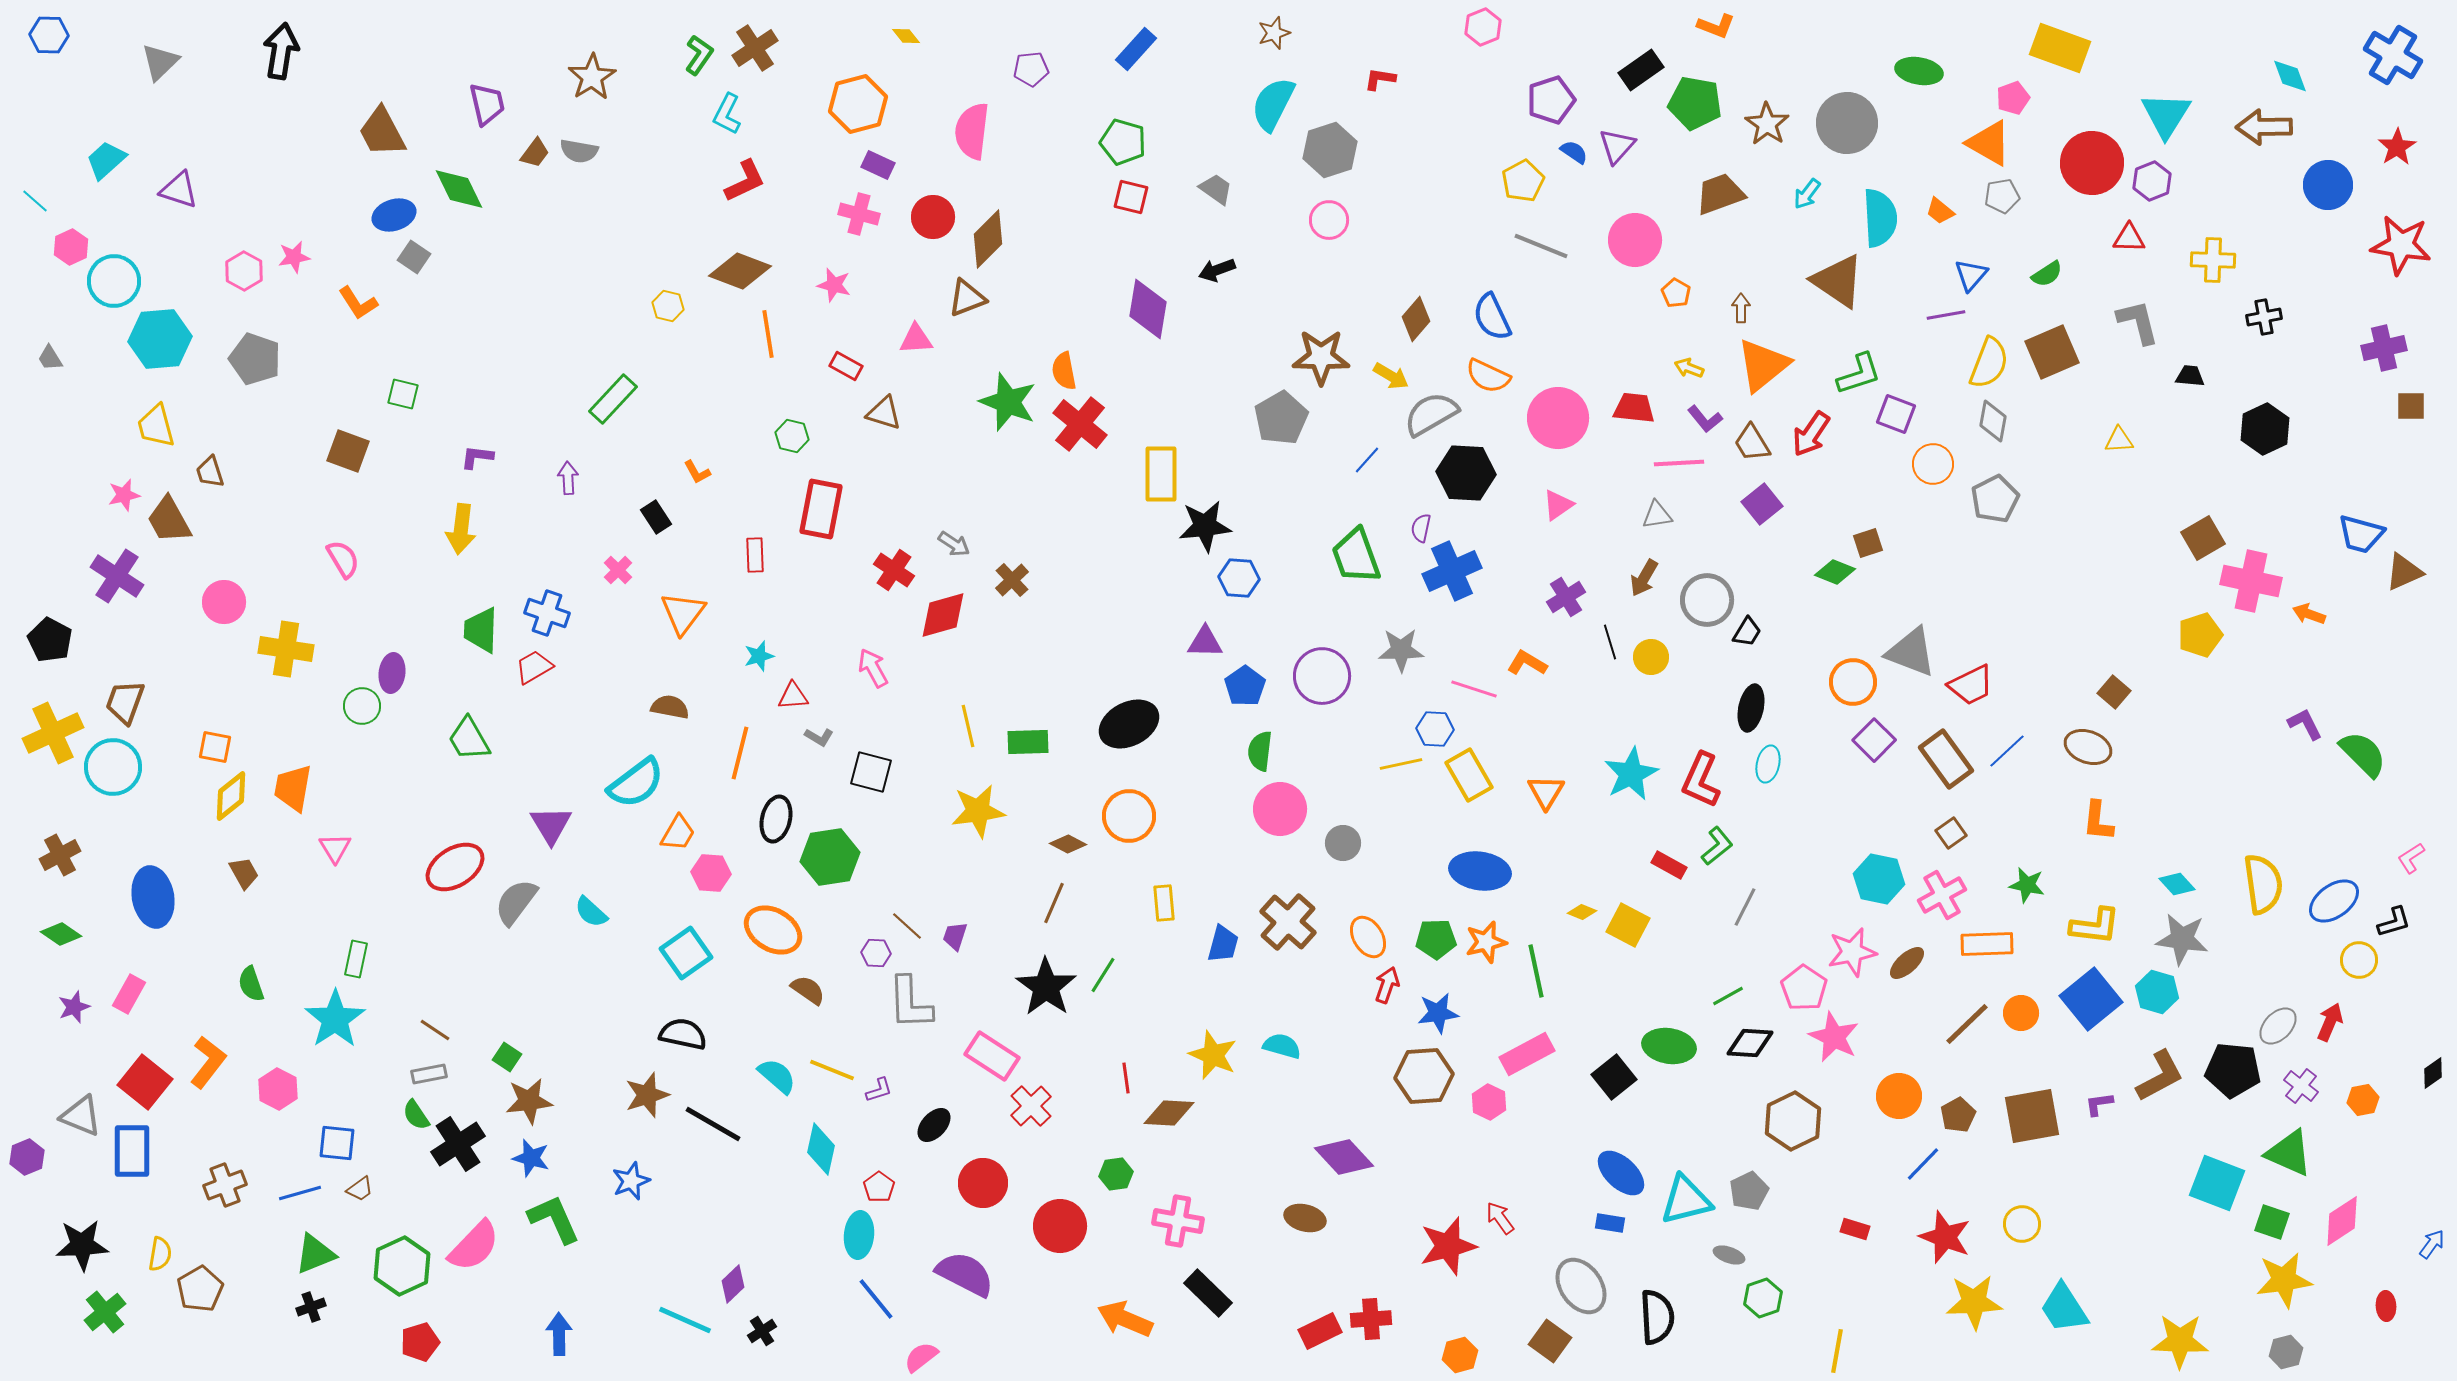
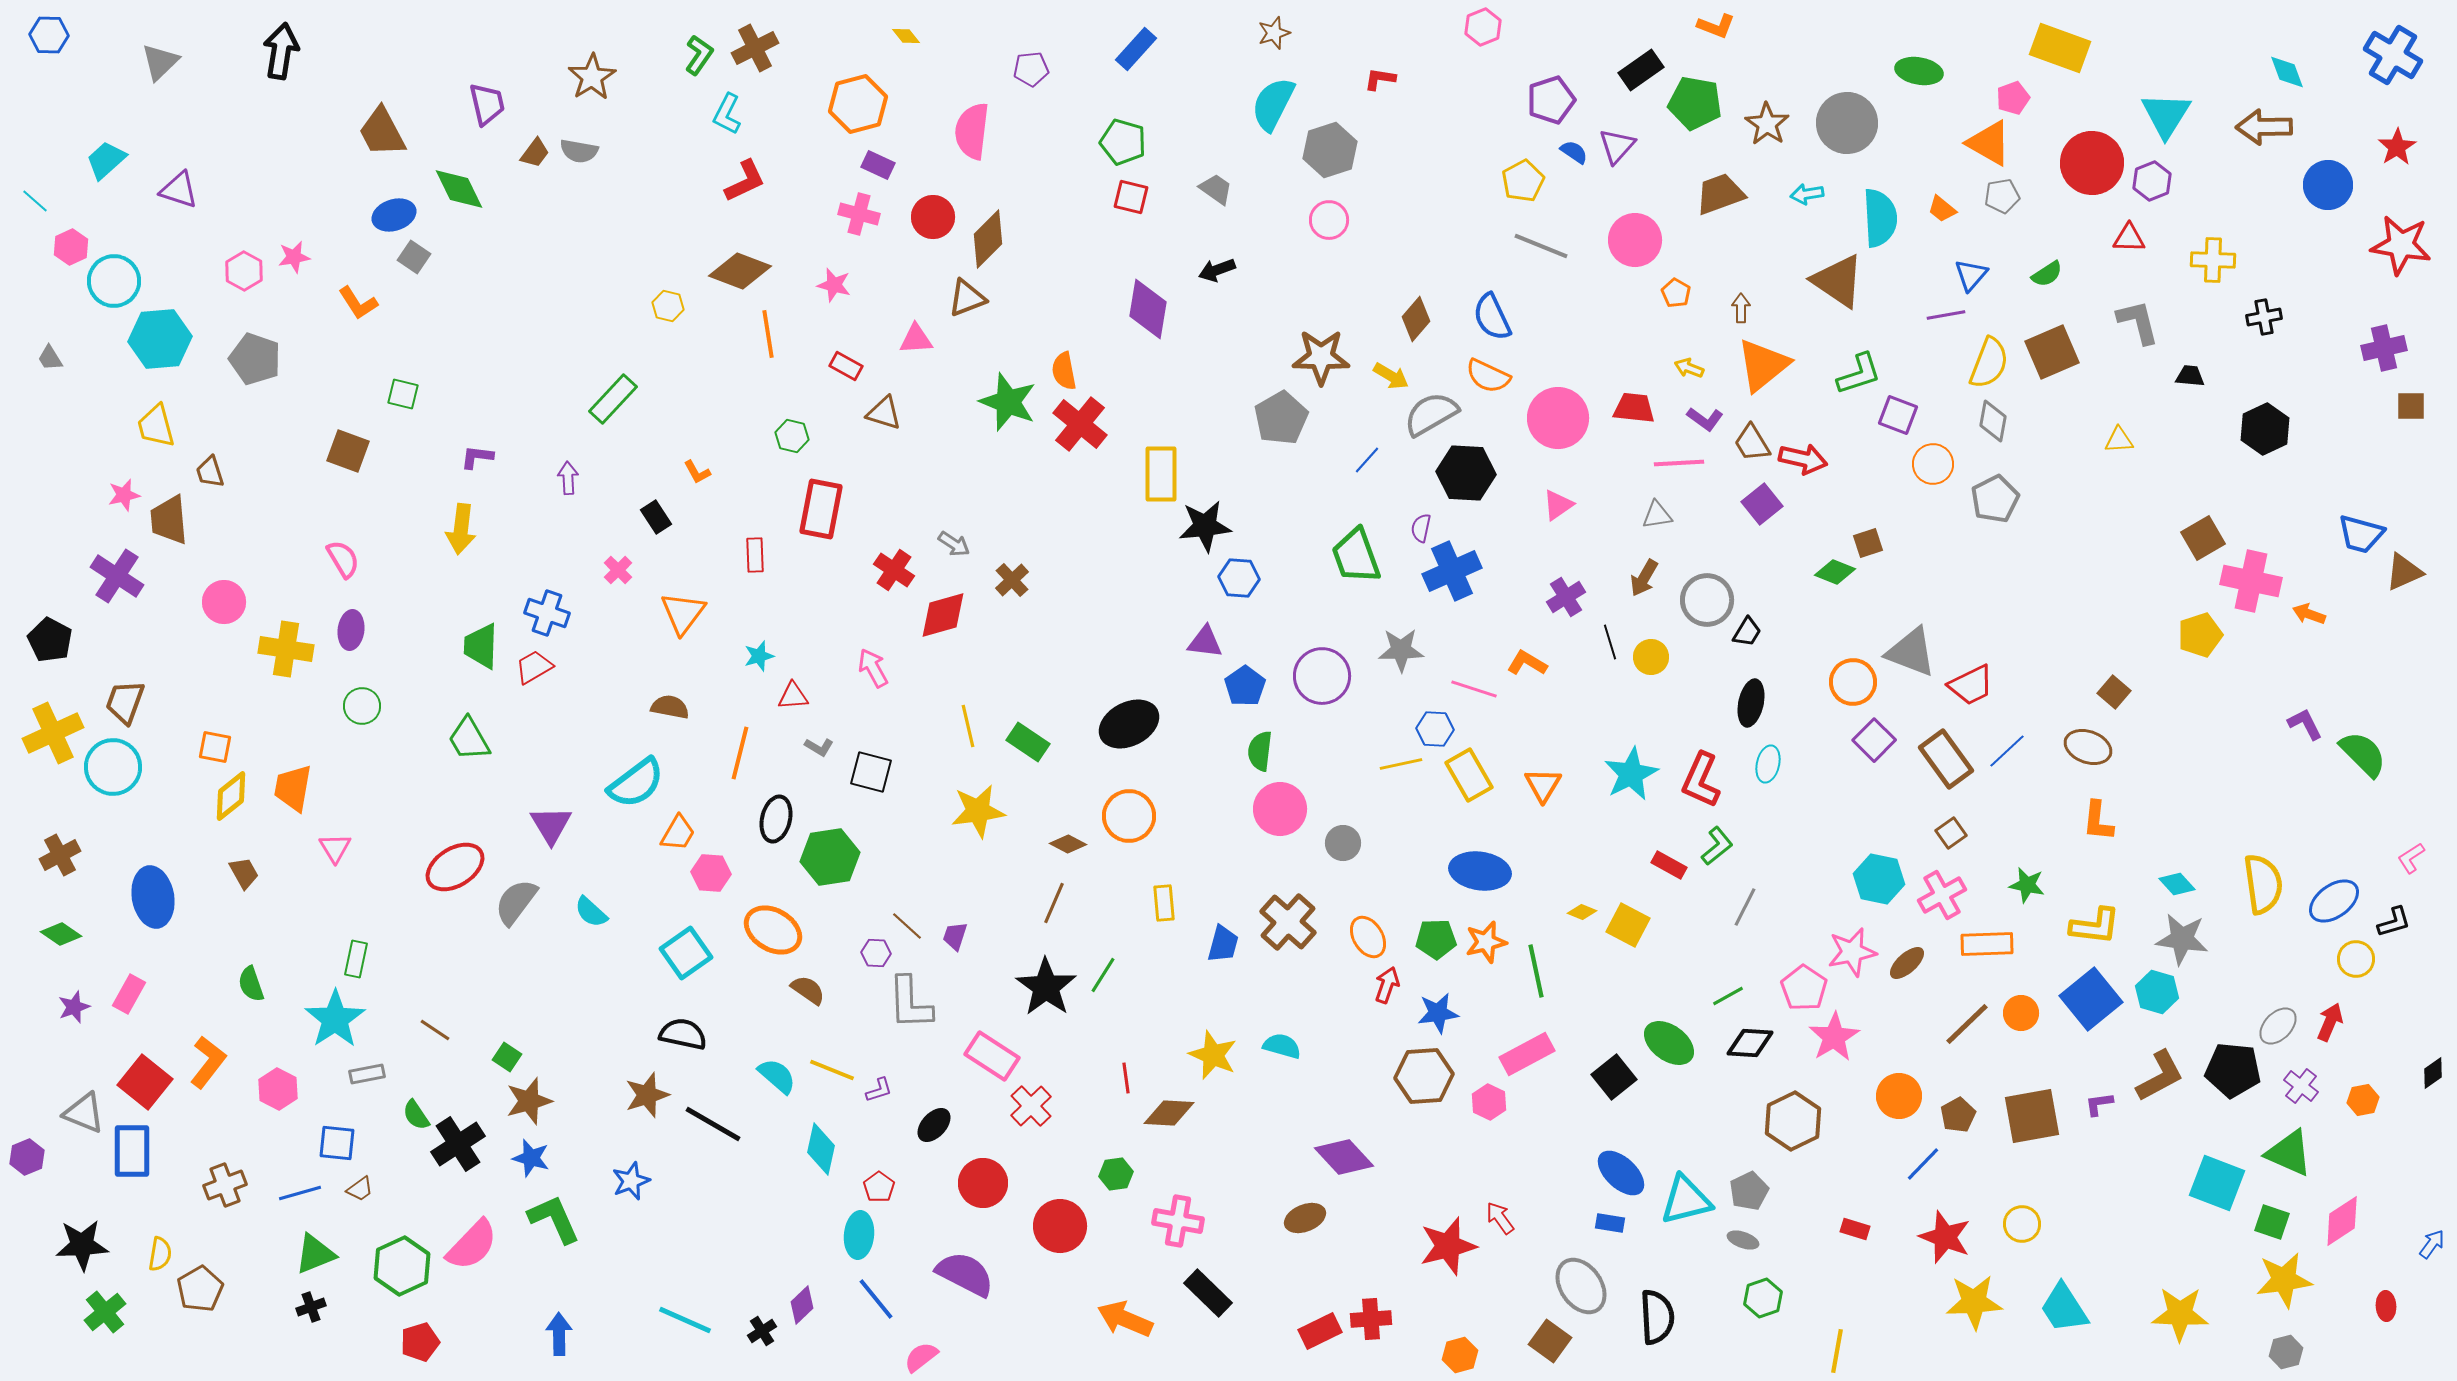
brown cross at (755, 48): rotated 6 degrees clockwise
cyan diamond at (2290, 76): moved 3 px left, 4 px up
cyan arrow at (1807, 194): rotated 44 degrees clockwise
orange trapezoid at (1940, 211): moved 2 px right, 2 px up
purple square at (1896, 414): moved 2 px right, 1 px down
purple L-shape at (1705, 419): rotated 15 degrees counterclockwise
red arrow at (1811, 434): moved 8 px left, 25 px down; rotated 111 degrees counterclockwise
brown trapezoid at (169, 520): rotated 24 degrees clockwise
green trapezoid at (481, 630): moved 16 px down
purple triangle at (1205, 642): rotated 6 degrees clockwise
purple ellipse at (392, 673): moved 41 px left, 43 px up
black ellipse at (1751, 708): moved 5 px up
gray L-shape at (819, 737): moved 10 px down
green rectangle at (1028, 742): rotated 36 degrees clockwise
orange triangle at (1546, 792): moved 3 px left, 7 px up
yellow circle at (2359, 960): moved 3 px left, 1 px up
pink star at (1834, 1037): rotated 15 degrees clockwise
green ellipse at (1669, 1046): moved 3 px up; rotated 27 degrees clockwise
gray rectangle at (429, 1074): moved 62 px left
brown star at (529, 1101): rotated 9 degrees counterclockwise
gray triangle at (81, 1116): moved 3 px right, 3 px up
brown ellipse at (1305, 1218): rotated 36 degrees counterclockwise
pink semicircle at (474, 1246): moved 2 px left, 1 px up
gray ellipse at (1729, 1255): moved 14 px right, 15 px up
purple diamond at (733, 1284): moved 69 px right, 21 px down
yellow star at (2180, 1341): moved 27 px up
